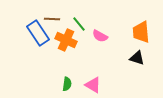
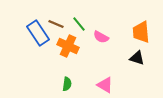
brown line: moved 4 px right, 5 px down; rotated 21 degrees clockwise
pink semicircle: moved 1 px right, 1 px down
orange cross: moved 2 px right, 6 px down
pink triangle: moved 12 px right
